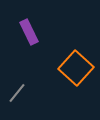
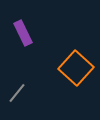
purple rectangle: moved 6 px left, 1 px down
